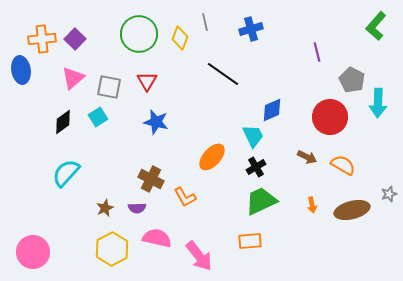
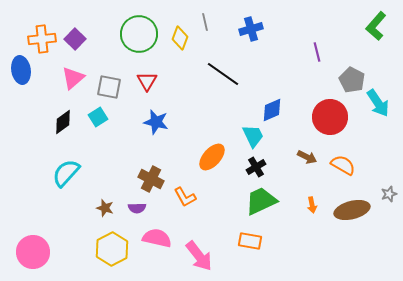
cyan arrow: rotated 36 degrees counterclockwise
brown star: rotated 30 degrees counterclockwise
orange rectangle: rotated 15 degrees clockwise
